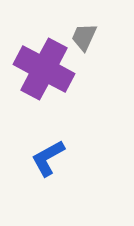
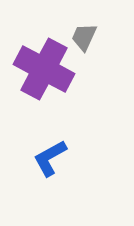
blue L-shape: moved 2 px right
